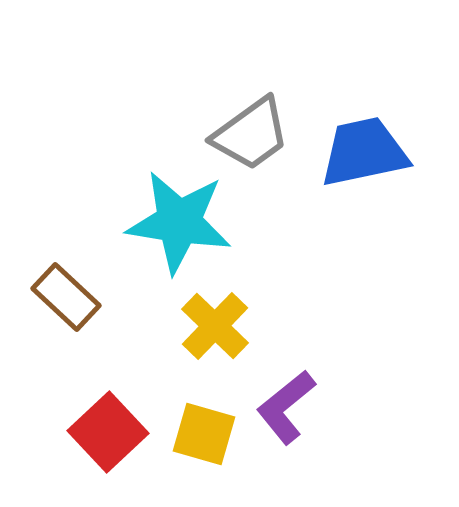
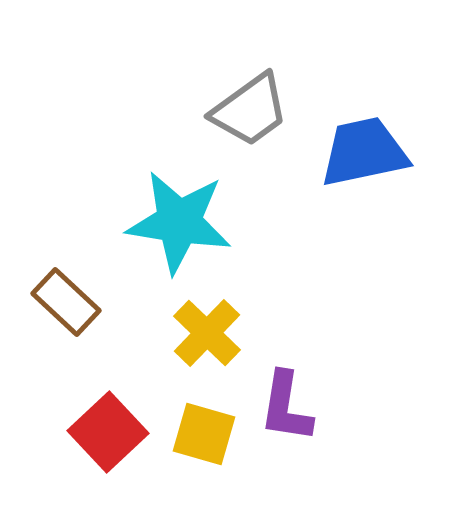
gray trapezoid: moved 1 px left, 24 px up
brown rectangle: moved 5 px down
yellow cross: moved 8 px left, 7 px down
purple L-shape: rotated 42 degrees counterclockwise
